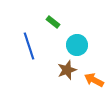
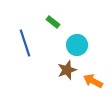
blue line: moved 4 px left, 3 px up
orange arrow: moved 1 px left, 1 px down
